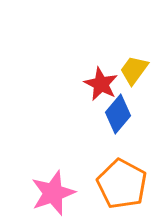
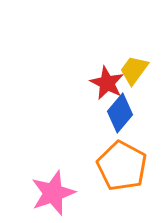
red star: moved 6 px right, 1 px up
blue diamond: moved 2 px right, 1 px up
orange pentagon: moved 18 px up
